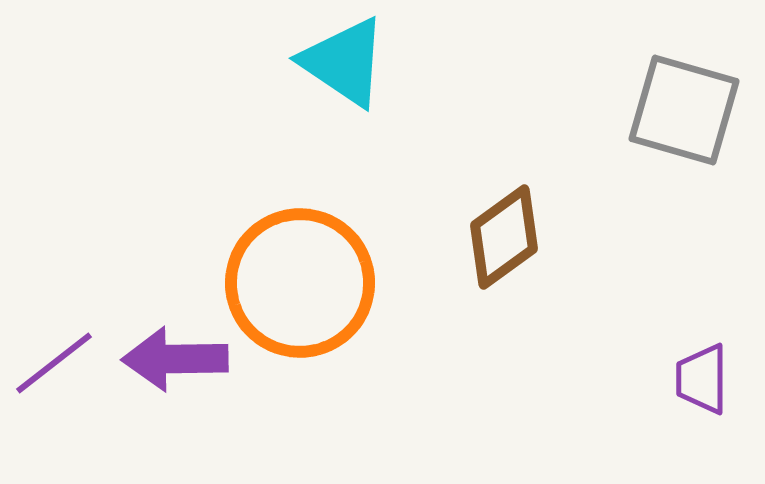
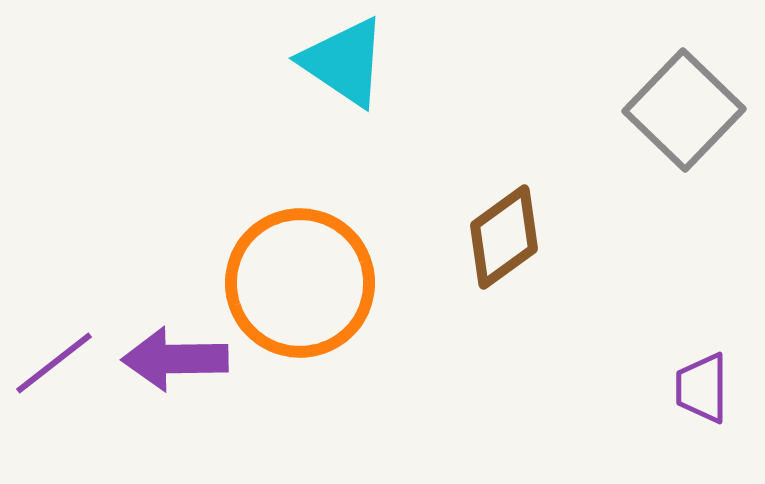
gray square: rotated 28 degrees clockwise
purple trapezoid: moved 9 px down
